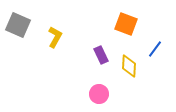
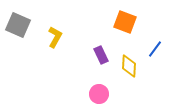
orange square: moved 1 px left, 2 px up
